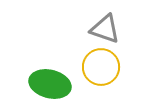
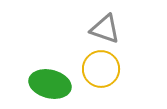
yellow circle: moved 2 px down
